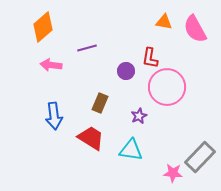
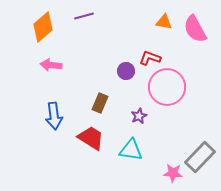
purple line: moved 3 px left, 32 px up
red L-shape: rotated 100 degrees clockwise
